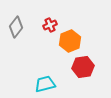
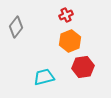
red cross: moved 16 px right, 10 px up
cyan trapezoid: moved 1 px left, 7 px up
